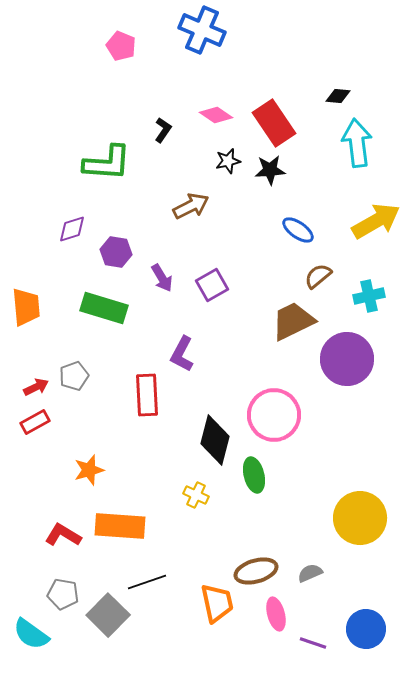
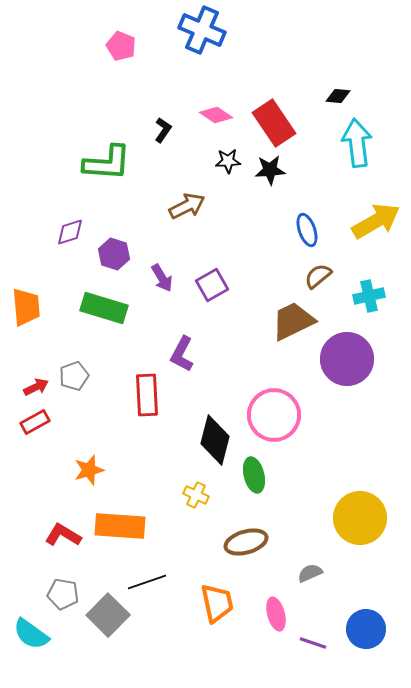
black star at (228, 161): rotated 10 degrees clockwise
brown arrow at (191, 206): moved 4 px left
purple diamond at (72, 229): moved 2 px left, 3 px down
blue ellipse at (298, 230): moved 9 px right; rotated 36 degrees clockwise
purple hexagon at (116, 252): moved 2 px left, 2 px down; rotated 8 degrees clockwise
brown ellipse at (256, 571): moved 10 px left, 29 px up
